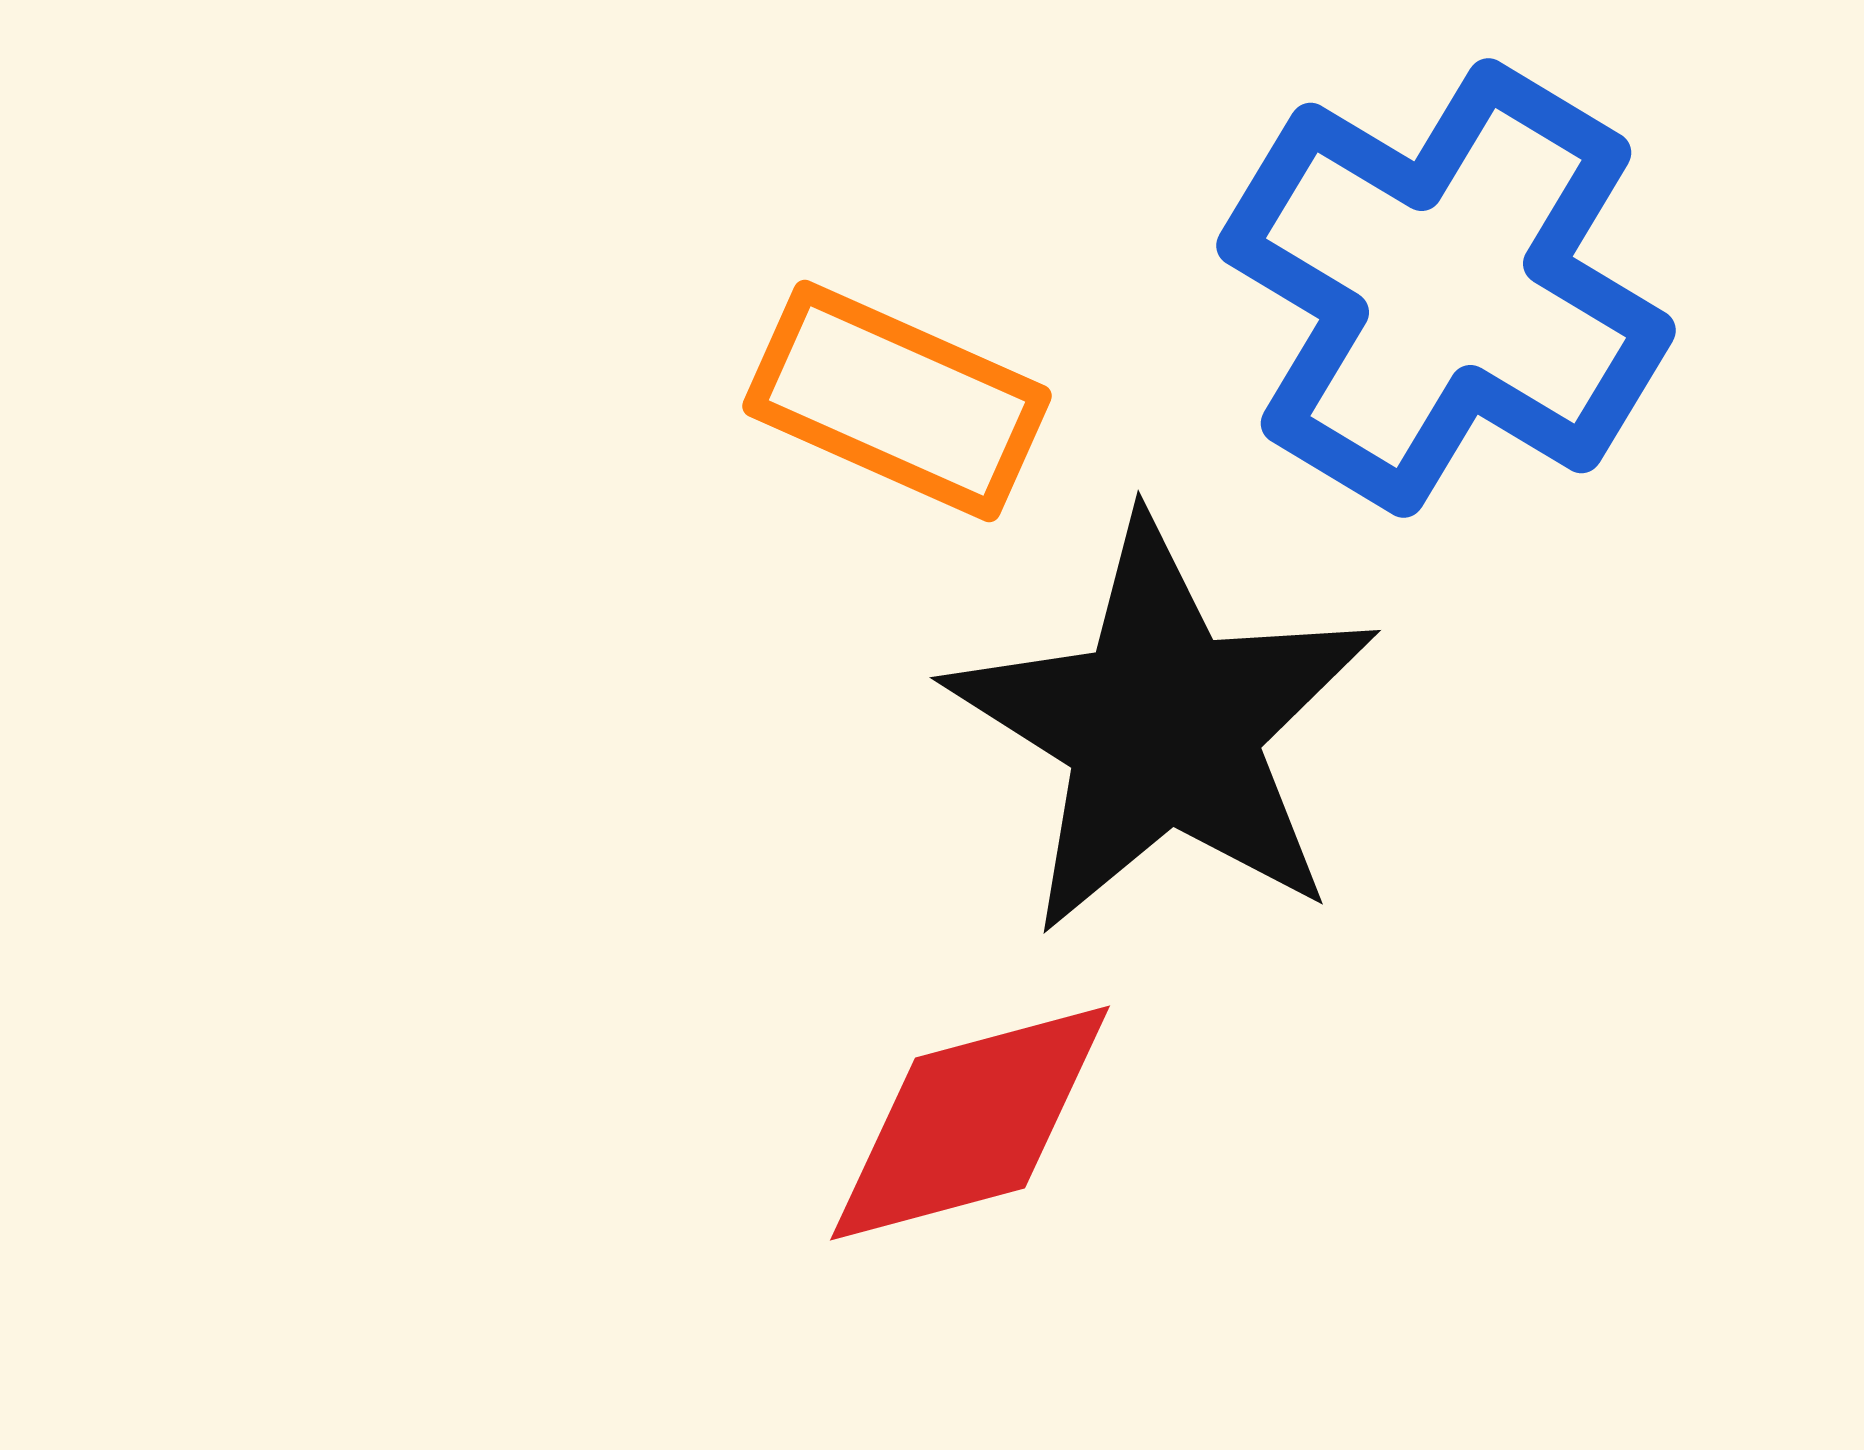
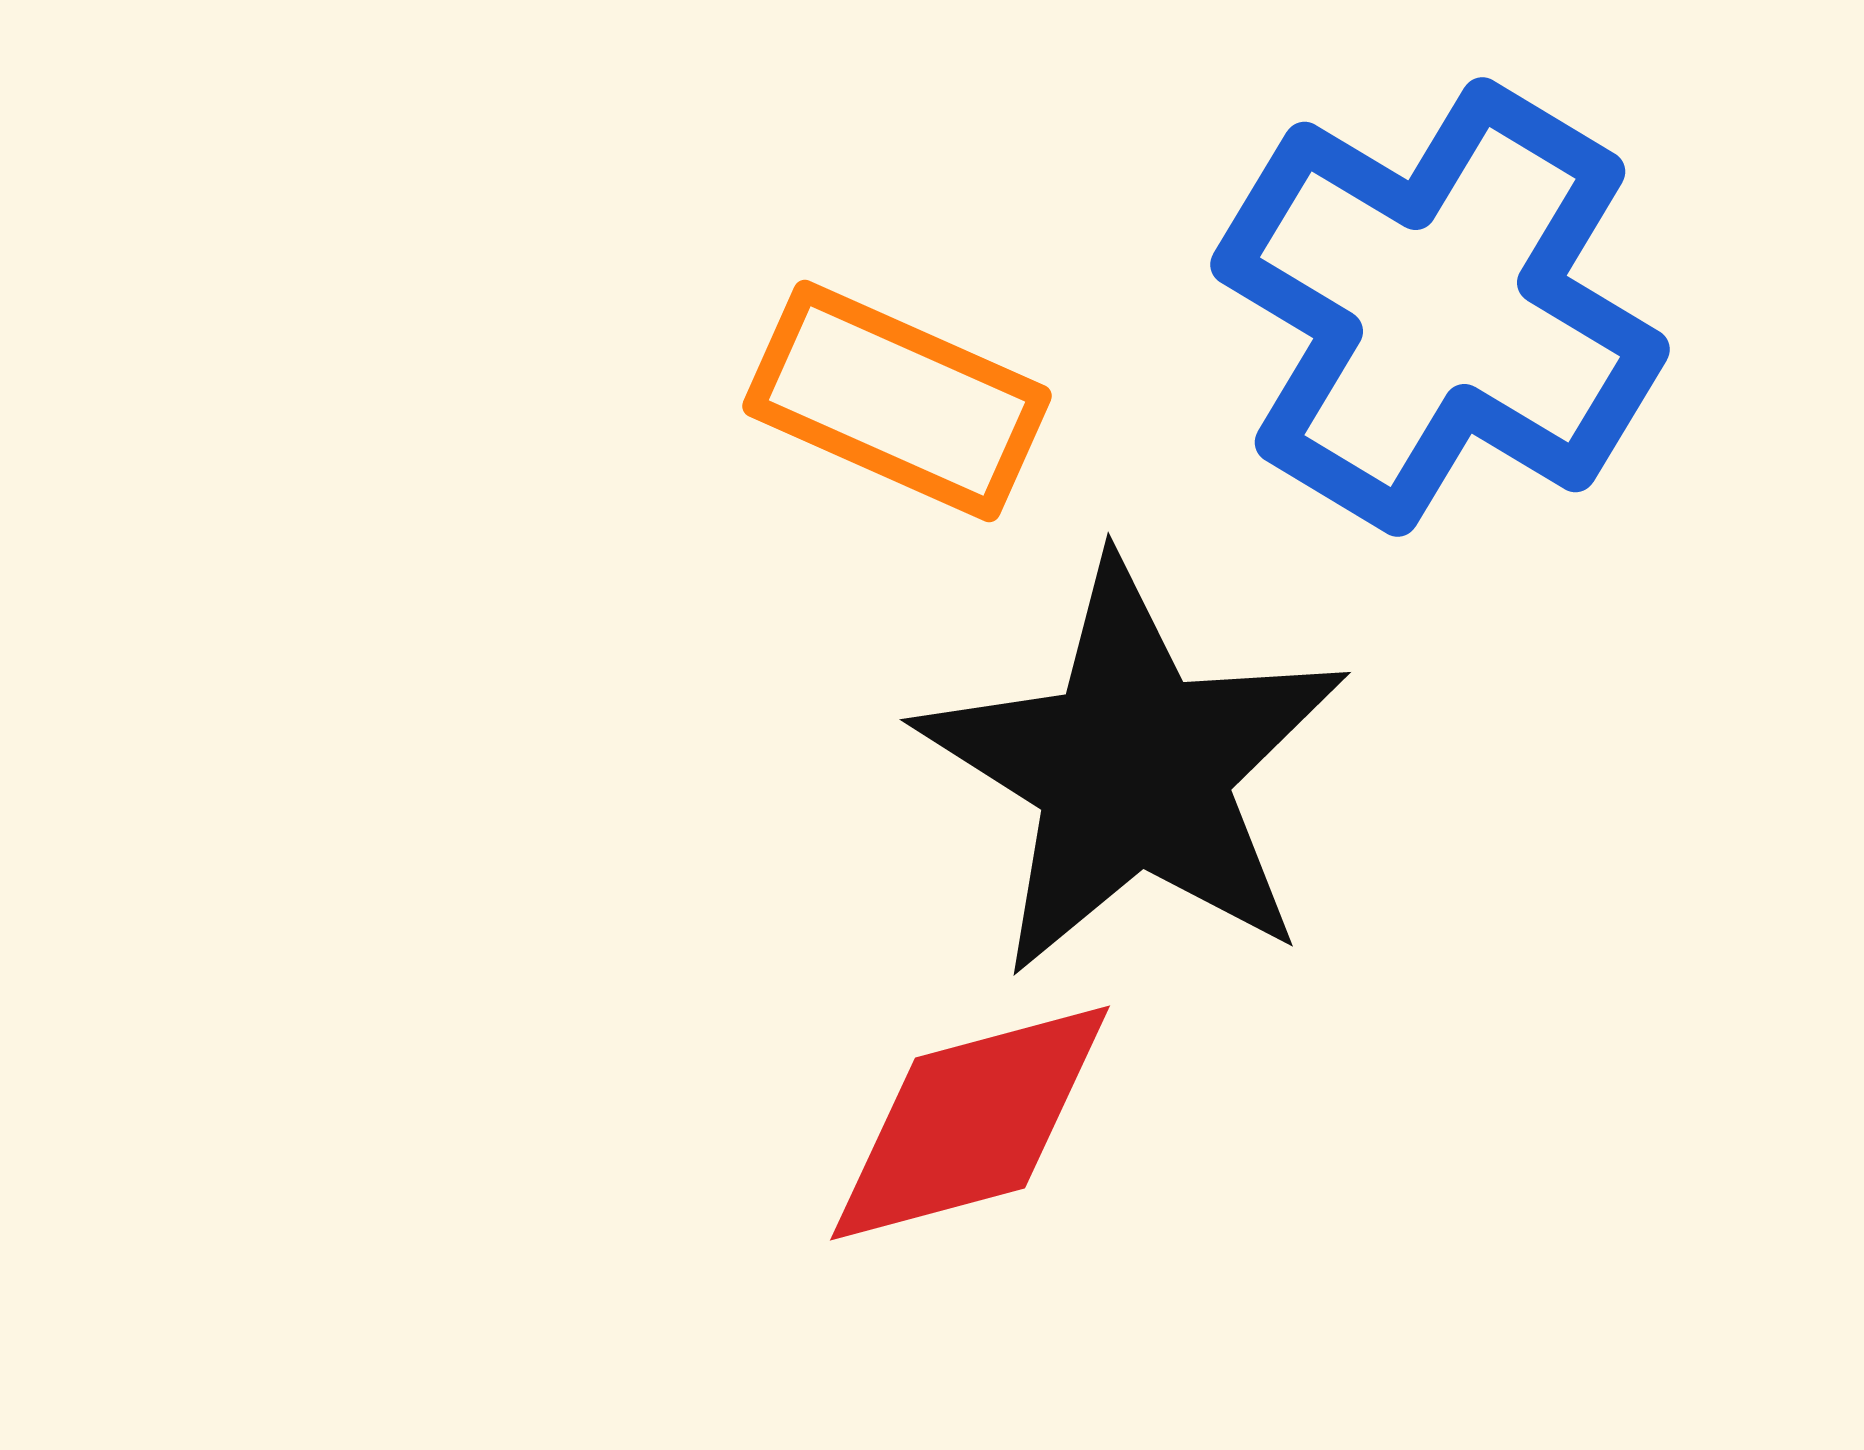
blue cross: moved 6 px left, 19 px down
black star: moved 30 px left, 42 px down
